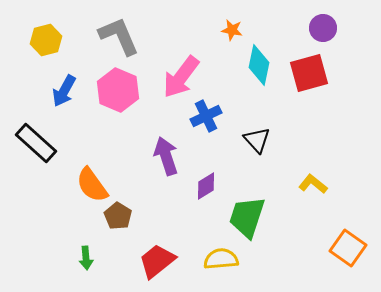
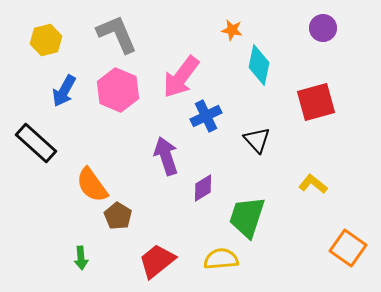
gray L-shape: moved 2 px left, 2 px up
red square: moved 7 px right, 29 px down
purple diamond: moved 3 px left, 2 px down
green arrow: moved 5 px left
